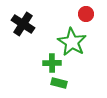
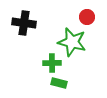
red circle: moved 1 px right, 3 px down
black cross: moved 1 px right, 1 px up; rotated 25 degrees counterclockwise
green star: rotated 16 degrees counterclockwise
